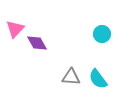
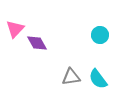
cyan circle: moved 2 px left, 1 px down
gray triangle: rotated 12 degrees counterclockwise
